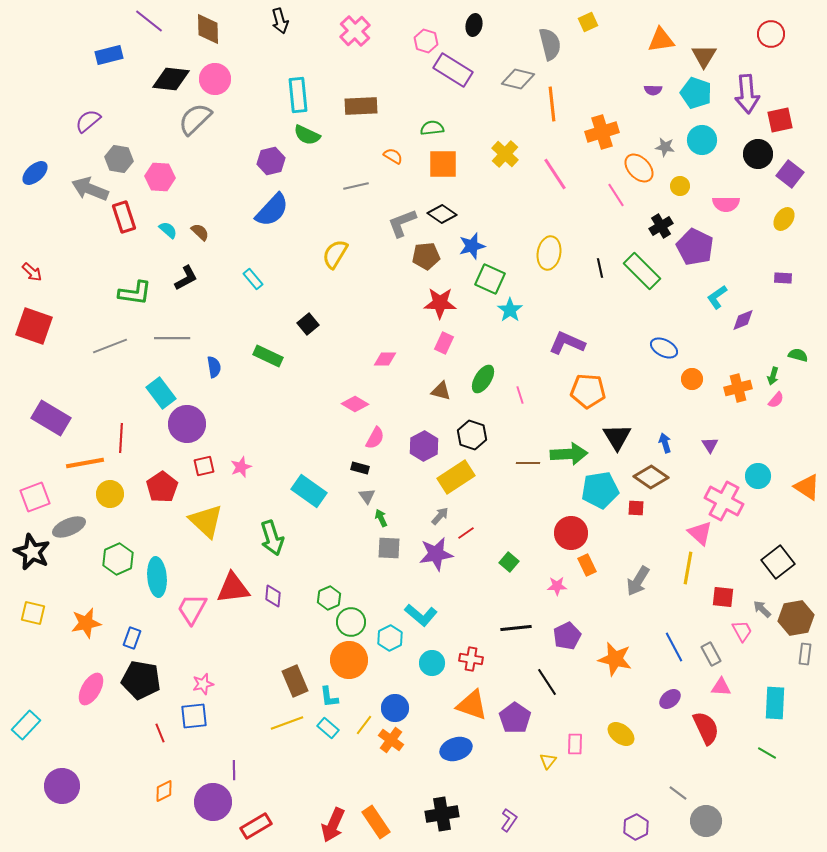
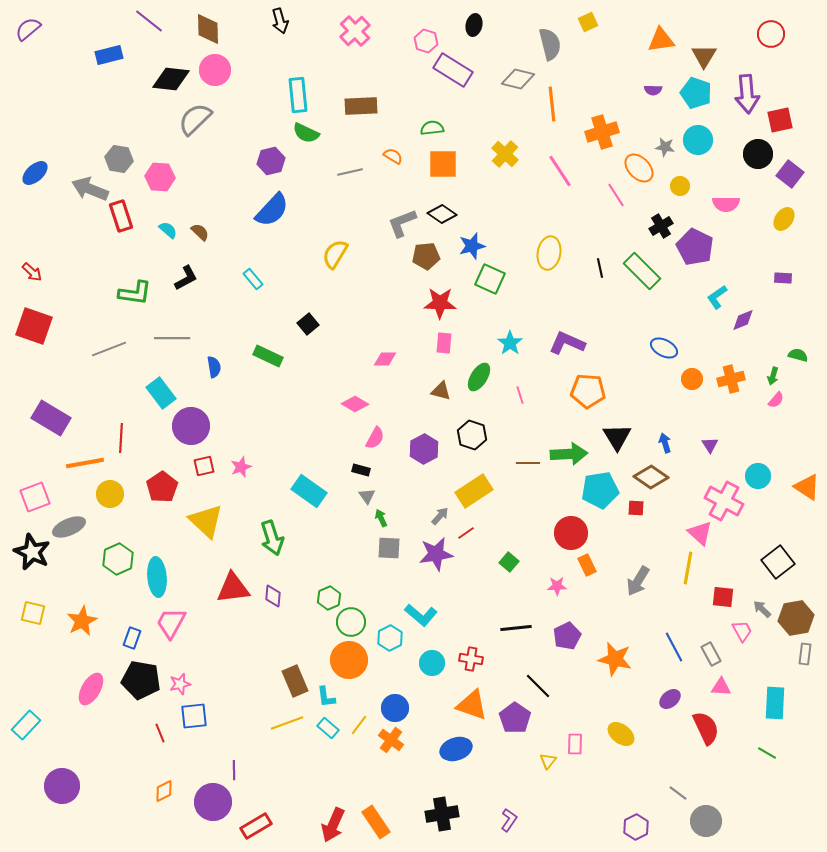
pink circle at (215, 79): moved 9 px up
purple semicircle at (88, 121): moved 60 px left, 92 px up
green semicircle at (307, 135): moved 1 px left, 2 px up
cyan circle at (702, 140): moved 4 px left
pink line at (555, 174): moved 5 px right, 3 px up
gray line at (356, 186): moved 6 px left, 14 px up
red rectangle at (124, 217): moved 3 px left, 1 px up
cyan star at (510, 310): moved 33 px down
pink rectangle at (444, 343): rotated 20 degrees counterclockwise
gray line at (110, 346): moved 1 px left, 3 px down
green ellipse at (483, 379): moved 4 px left, 2 px up
orange cross at (738, 388): moved 7 px left, 9 px up
purple circle at (187, 424): moved 4 px right, 2 px down
purple hexagon at (424, 446): moved 3 px down
black rectangle at (360, 468): moved 1 px right, 2 px down
yellow rectangle at (456, 477): moved 18 px right, 14 px down
pink trapezoid at (192, 609): moved 21 px left, 14 px down
orange star at (86, 623): moved 4 px left, 2 px up; rotated 16 degrees counterclockwise
black line at (547, 682): moved 9 px left, 4 px down; rotated 12 degrees counterclockwise
pink star at (203, 684): moved 23 px left
cyan L-shape at (329, 697): moved 3 px left
yellow line at (364, 725): moved 5 px left
